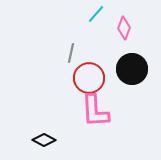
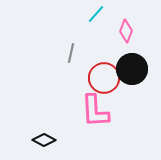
pink diamond: moved 2 px right, 3 px down
red circle: moved 15 px right
